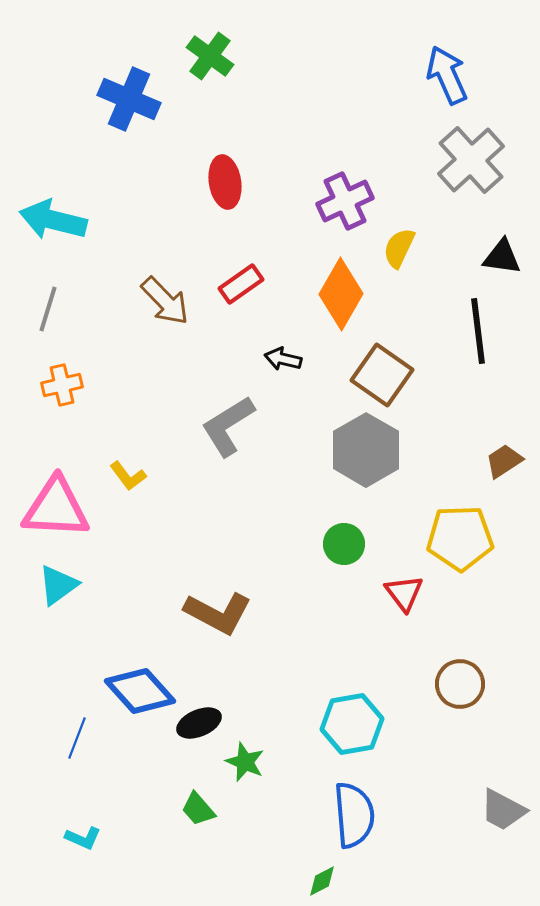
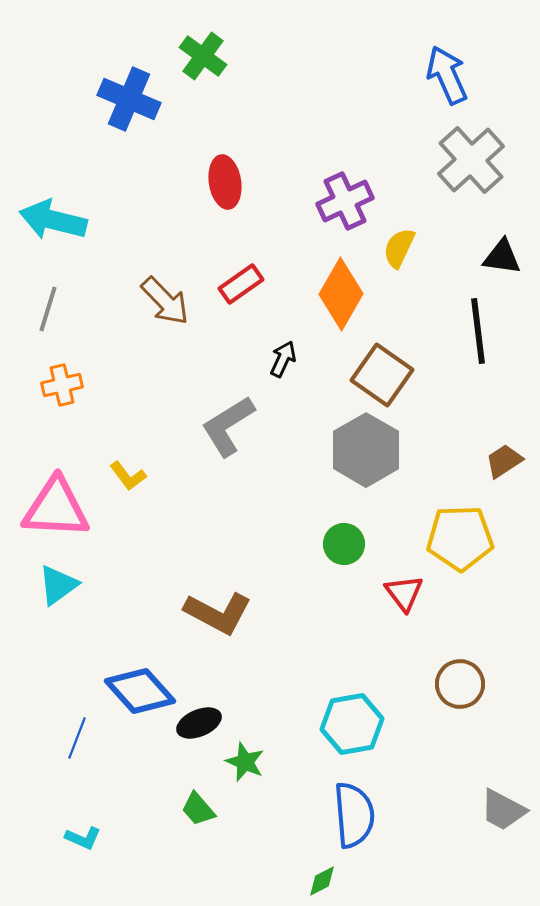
green cross: moved 7 px left
black arrow: rotated 102 degrees clockwise
